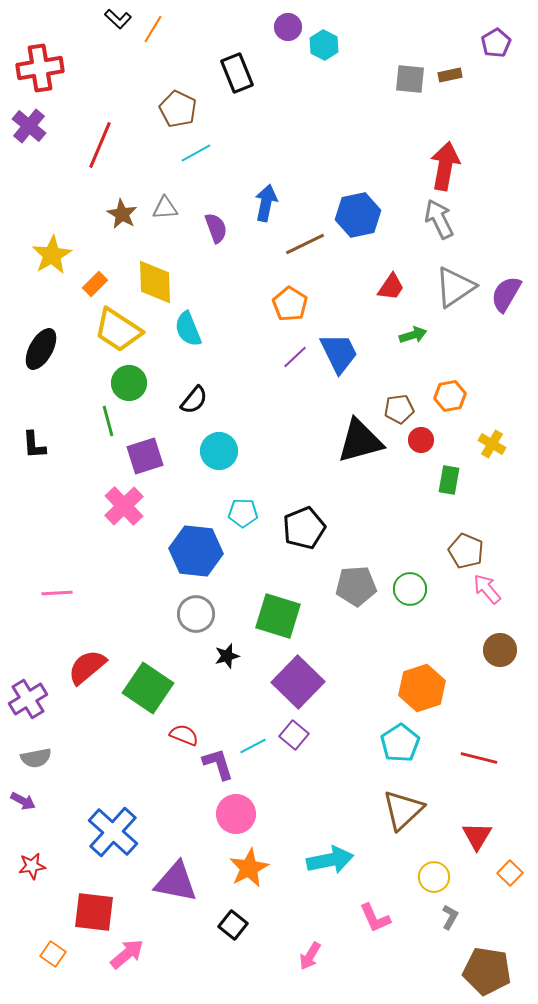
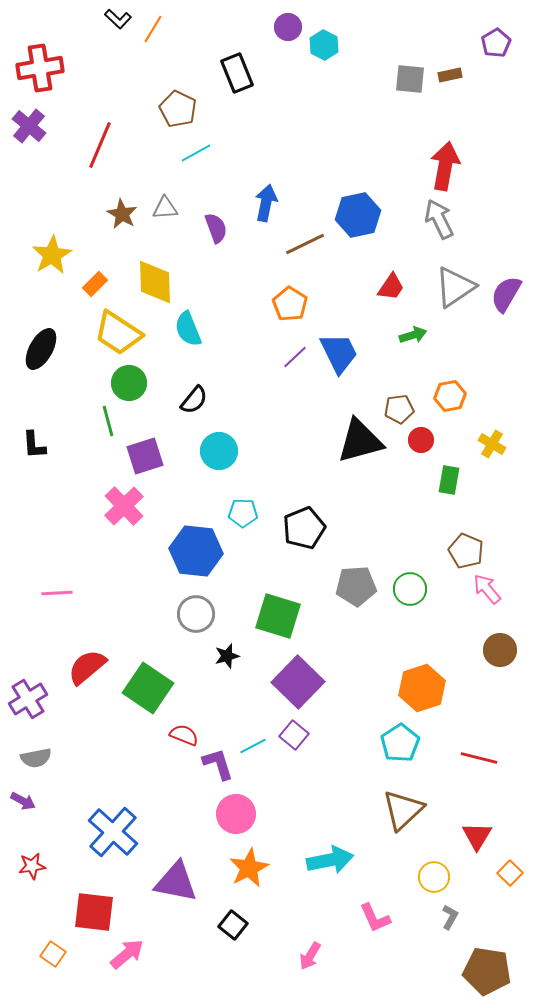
yellow trapezoid at (118, 330): moved 3 px down
